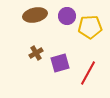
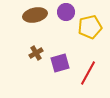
purple circle: moved 1 px left, 4 px up
yellow pentagon: rotated 10 degrees counterclockwise
